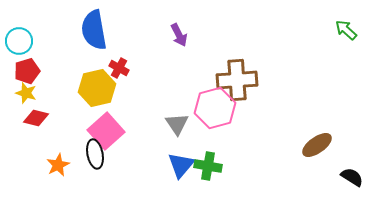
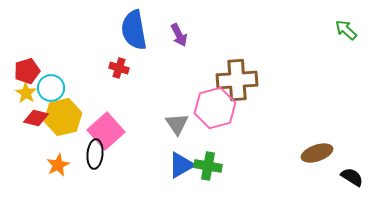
blue semicircle: moved 40 px right
cyan circle: moved 32 px right, 47 px down
red cross: rotated 12 degrees counterclockwise
yellow hexagon: moved 34 px left, 29 px down
yellow star: rotated 15 degrees clockwise
brown ellipse: moved 8 px down; rotated 16 degrees clockwise
black ellipse: rotated 16 degrees clockwise
blue triangle: rotated 20 degrees clockwise
